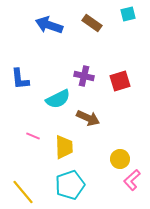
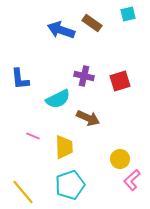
blue arrow: moved 12 px right, 5 px down
